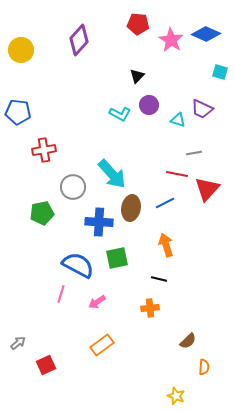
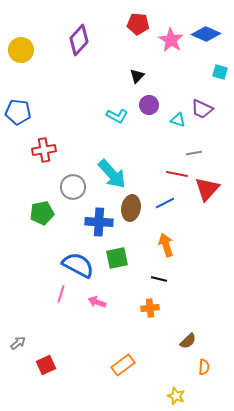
cyan L-shape: moved 3 px left, 2 px down
pink arrow: rotated 54 degrees clockwise
orange rectangle: moved 21 px right, 20 px down
